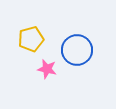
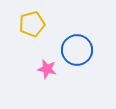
yellow pentagon: moved 1 px right, 15 px up
